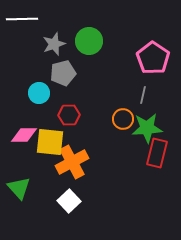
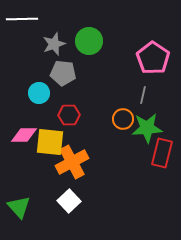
gray pentagon: rotated 20 degrees clockwise
red rectangle: moved 5 px right
green triangle: moved 19 px down
